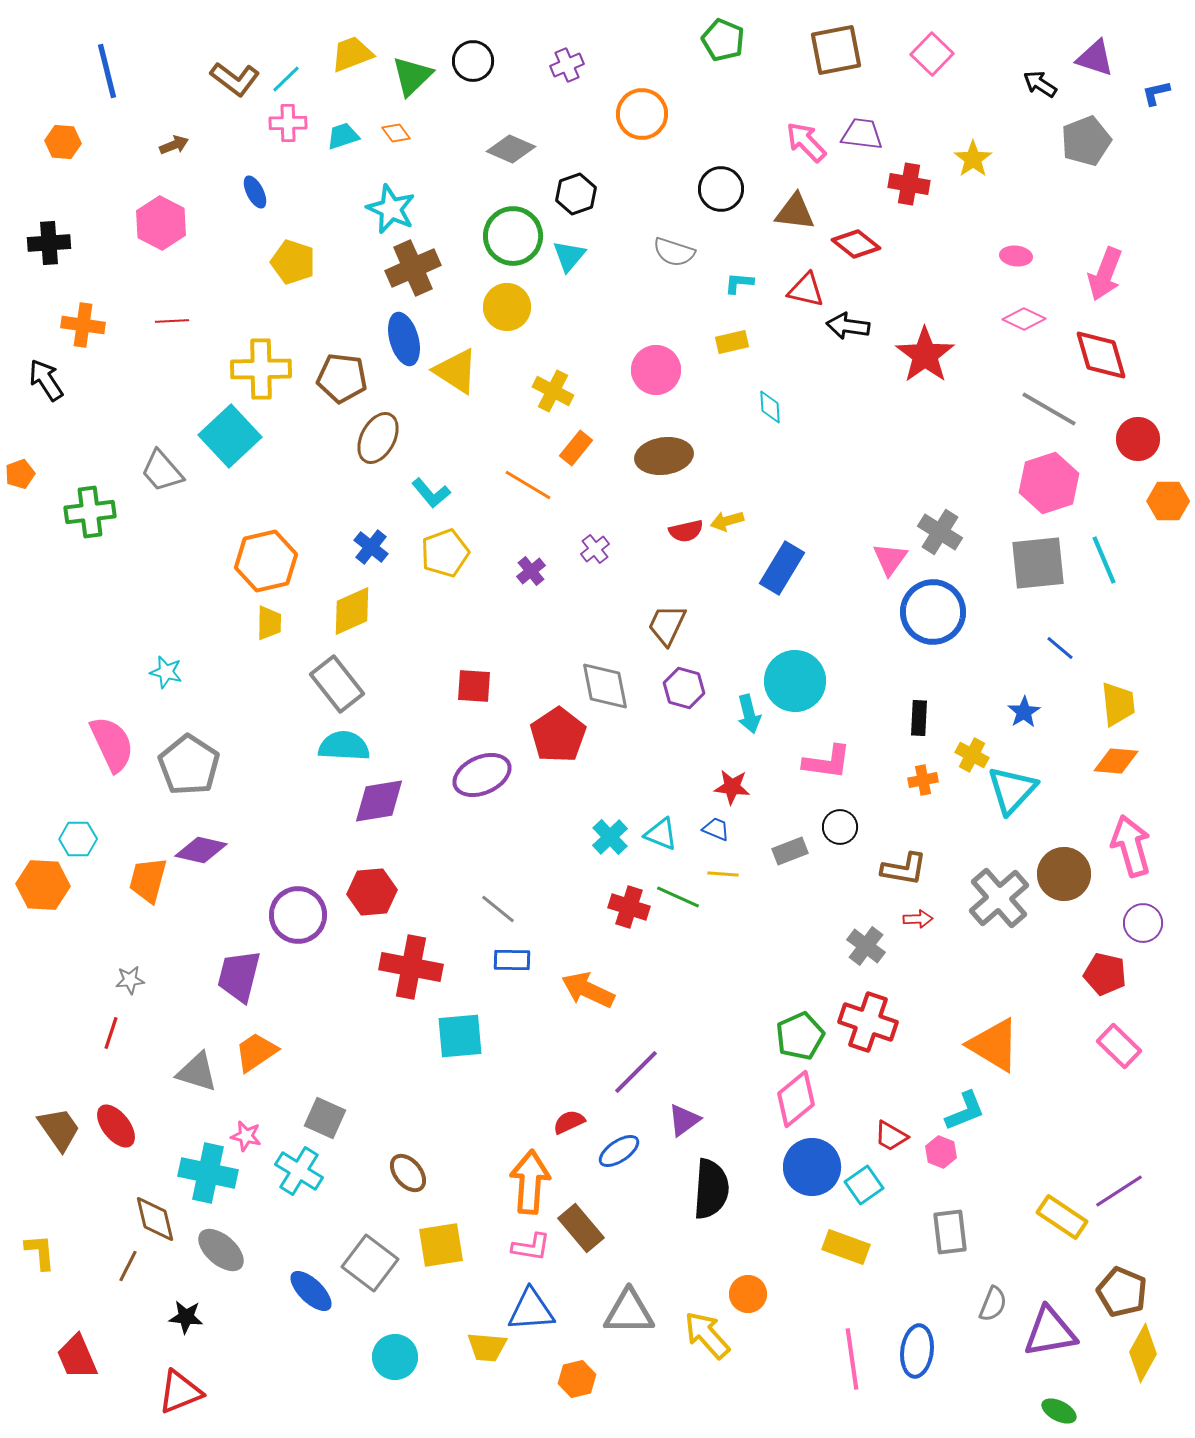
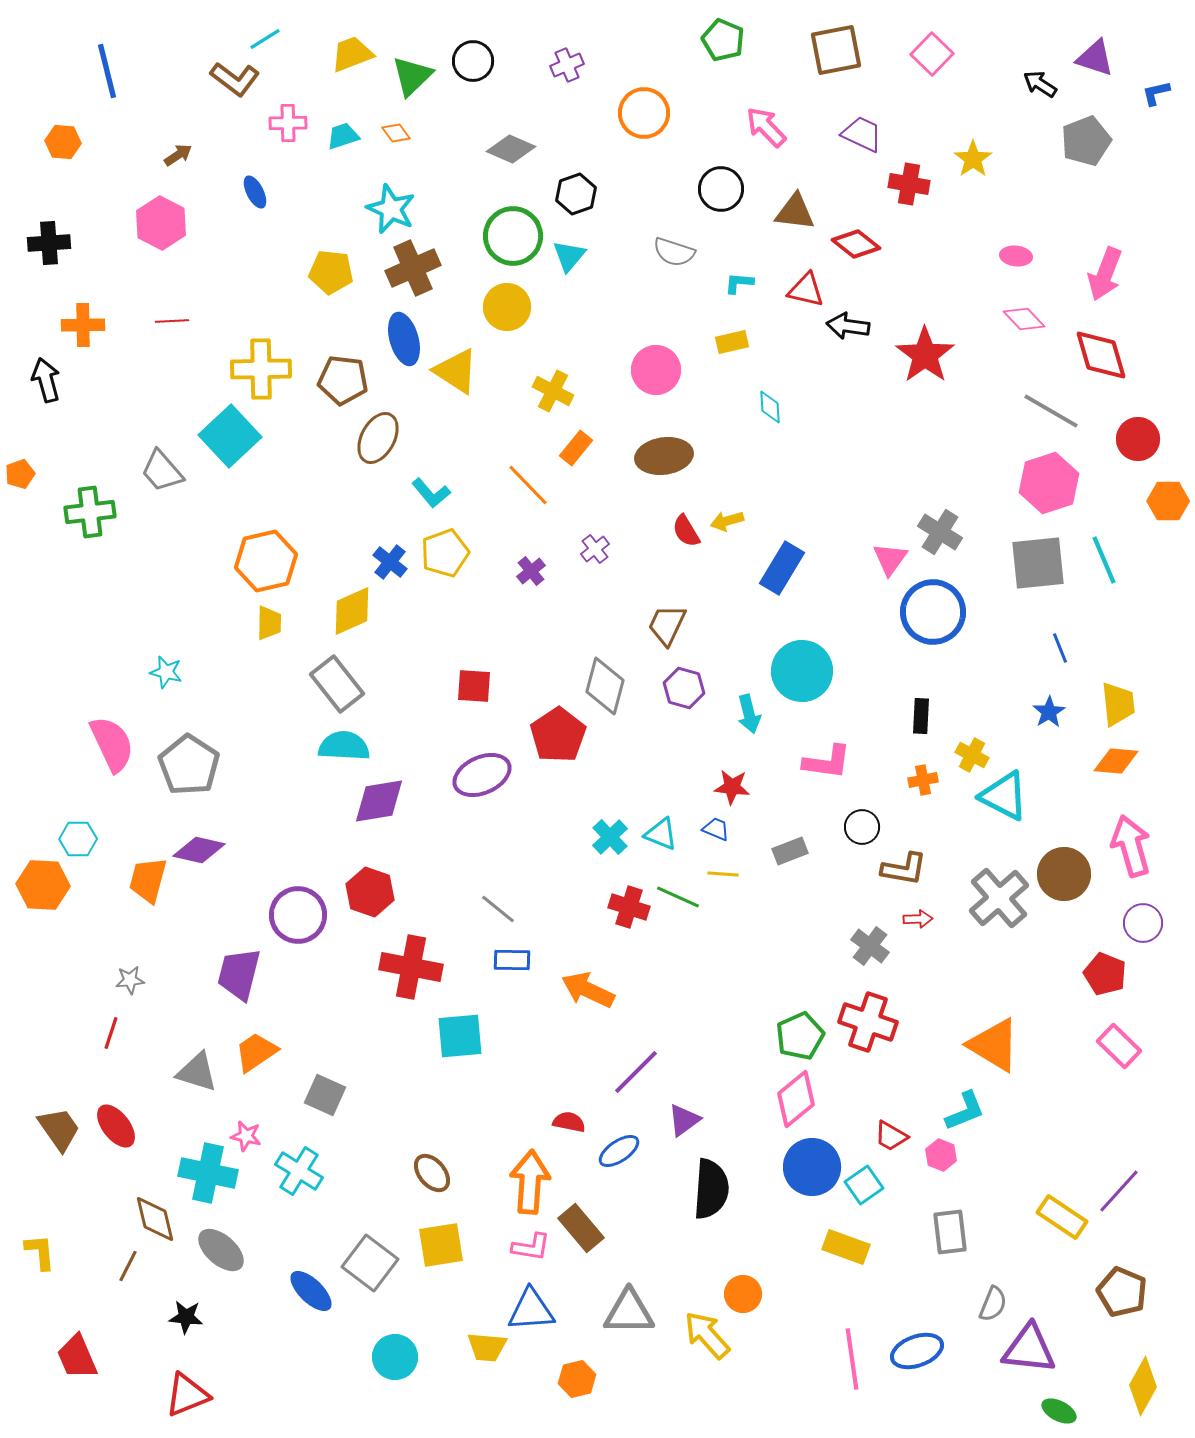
cyan line at (286, 79): moved 21 px left, 40 px up; rotated 12 degrees clockwise
orange circle at (642, 114): moved 2 px right, 1 px up
purple trapezoid at (862, 134): rotated 18 degrees clockwise
pink arrow at (806, 142): moved 40 px left, 15 px up
brown arrow at (174, 145): moved 4 px right, 10 px down; rotated 12 degrees counterclockwise
yellow pentagon at (293, 262): moved 38 px right, 10 px down; rotated 12 degrees counterclockwise
pink diamond at (1024, 319): rotated 21 degrees clockwise
orange cross at (83, 325): rotated 9 degrees counterclockwise
brown pentagon at (342, 378): moved 1 px right, 2 px down
black arrow at (46, 380): rotated 18 degrees clockwise
gray line at (1049, 409): moved 2 px right, 2 px down
orange line at (528, 485): rotated 15 degrees clockwise
red semicircle at (686, 531): rotated 72 degrees clockwise
blue cross at (371, 547): moved 19 px right, 15 px down
blue line at (1060, 648): rotated 28 degrees clockwise
cyan circle at (795, 681): moved 7 px right, 10 px up
gray diamond at (605, 686): rotated 26 degrees clockwise
blue star at (1024, 712): moved 25 px right
black rectangle at (919, 718): moved 2 px right, 2 px up
cyan triangle at (1012, 790): moved 8 px left, 6 px down; rotated 46 degrees counterclockwise
black circle at (840, 827): moved 22 px right
purple diamond at (201, 850): moved 2 px left
red hexagon at (372, 892): moved 2 px left; rotated 24 degrees clockwise
gray cross at (866, 946): moved 4 px right
red pentagon at (1105, 974): rotated 9 degrees clockwise
purple trapezoid at (239, 976): moved 2 px up
gray square at (325, 1118): moved 23 px up
red semicircle at (569, 1122): rotated 36 degrees clockwise
pink hexagon at (941, 1152): moved 3 px down
brown ellipse at (408, 1173): moved 24 px right
purple line at (1119, 1191): rotated 15 degrees counterclockwise
orange circle at (748, 1294): moved 5 px left
purple triangle at (1050, 1332): moved 21 px left, 17 px down; rotated 16 degrees clockwise
blue ellipse at (917, 1351): rotated 63 degrees clockwise
yellow diamond at (1143, 1353): moved 33 px down
red triangle at (180, 1392): moved 7 px right, 3 px down
